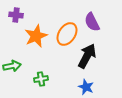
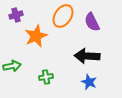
purple cross: rotated 24 degrees counterclockwise
orange ellipse: moved 4 px left, 18 px up
black arrow: rotated 115 degrees counterclockwise
green cross: moved 5 px right, 2 px up
blue star: moved 3 px right, 5 px up
